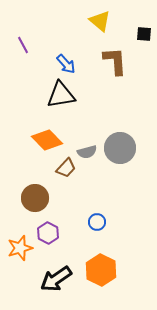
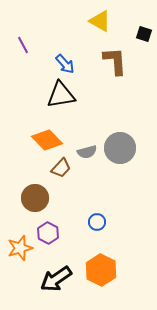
yellow triangle: rotated 10 degrees counterclockwise
black square: rotated 14 degrees clockwise
blue arrow: moved 1 px left
brown trapezoid: moved 5 px left
